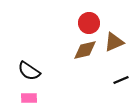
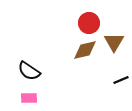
brown triangle: rotated 35 degrees counterclockwise
